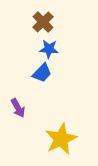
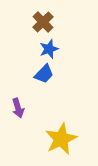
blue star: rotated 24 degrees counterclockwise
blue trapezoid: moved 2 px right, 1 px down
purple arrow: rotated 12 degrees clockwise
